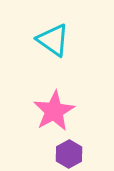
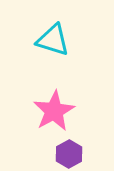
cyan triangle: rotated 18 degrees counterclockwise
